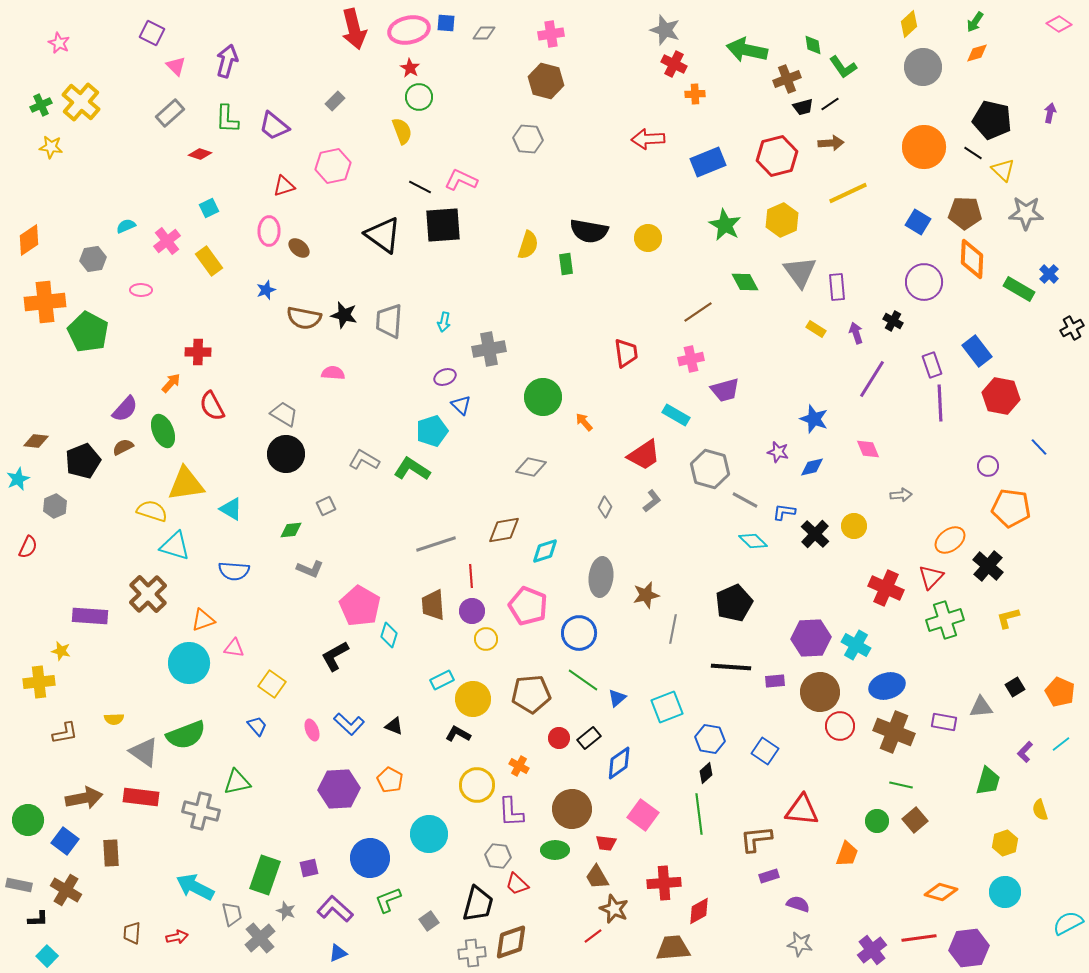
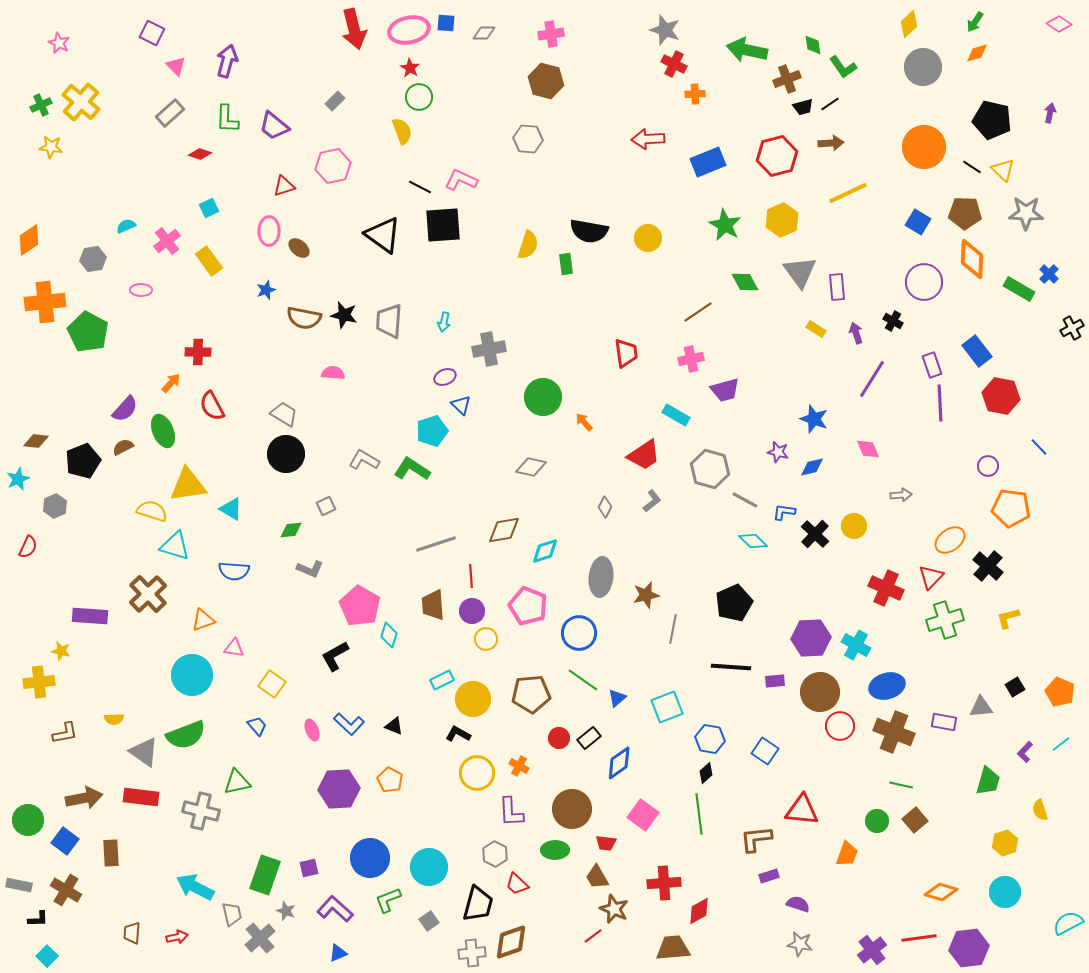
black line at (973, 153): moved 1 px left, 14 px down
yellow triangle at (186, 484): moved 2 px right, 1 px down
cyan circle at (189, 663): moved 3 px right, 12 px down
yellow circle at (477, 785): moved 12 px up
cyan circle at (429, 834): moved 33 px down
gray hexagon at (498, 856): moved 3 px left, 2 px up; rotated 20 degrees clockwise
